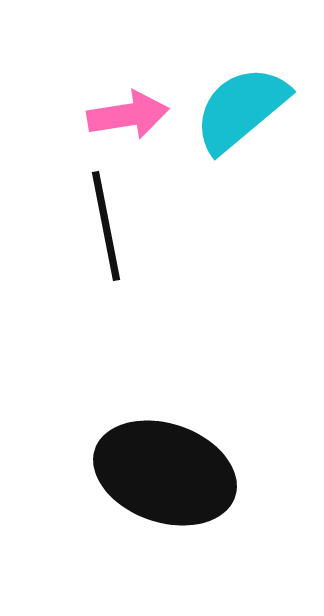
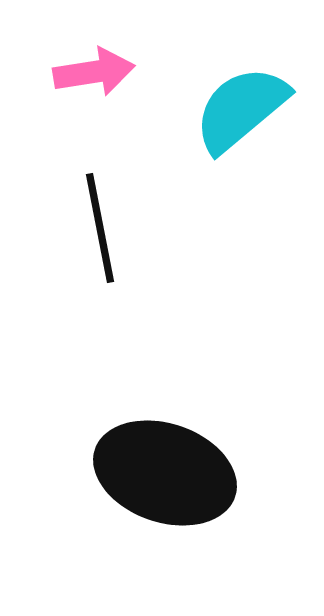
pink arrow: moved 34 px left, 43 px up
black line: moved 6 px left, 2 px down
